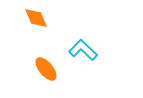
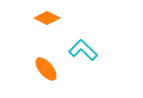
orange diamond: moved 11 px right; rotated 40 degrees counterclockwise
